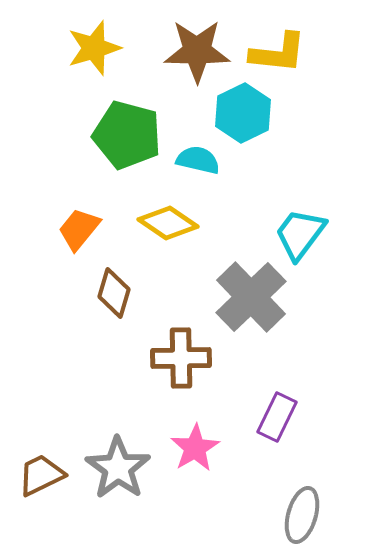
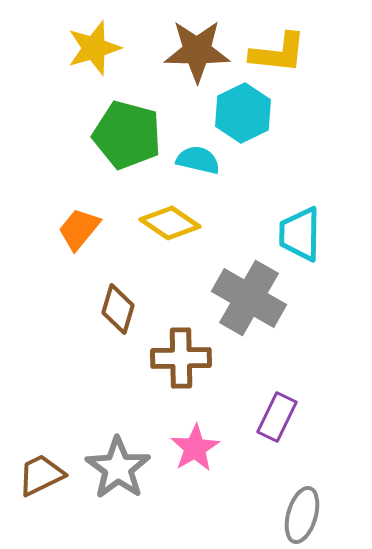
yellow diamond: moved 2 px right
cyan trapezoid: rotated 36 degrees counterclockwise
brown diamond: moved 4 px right, 16 px down
gray cross: moved 2 px left, 1 px down; rotated 16 degrees counterclockwise
